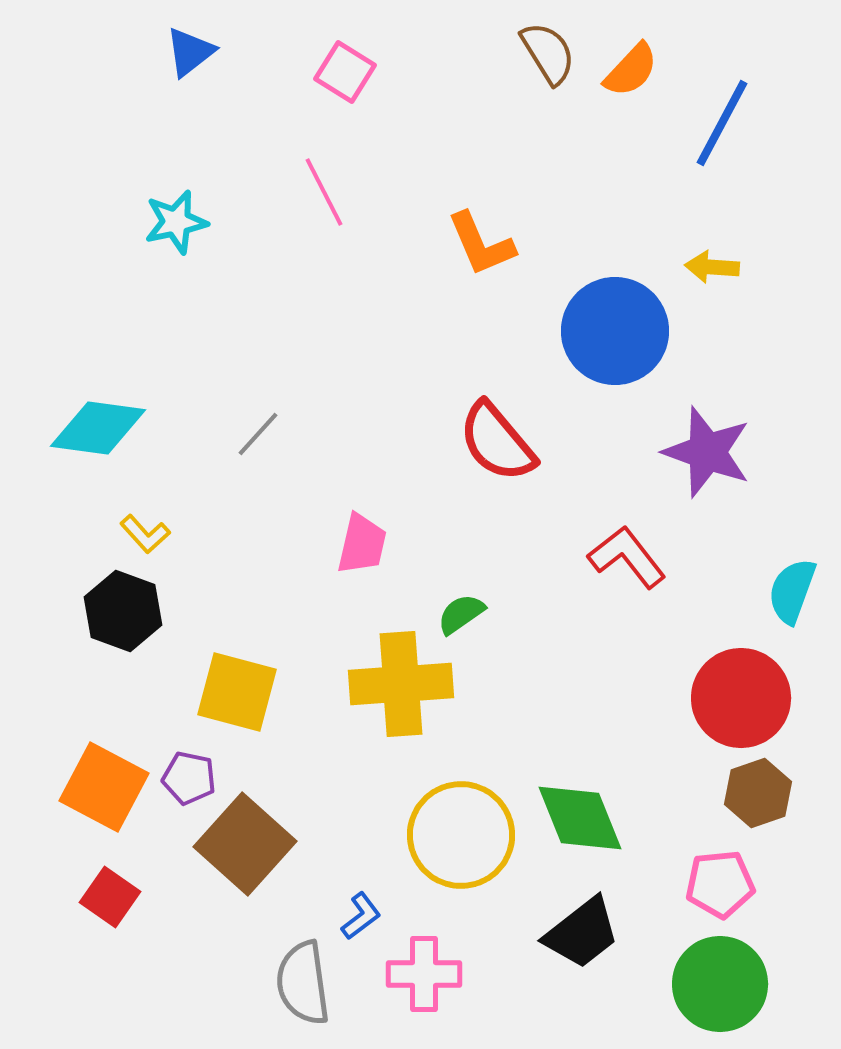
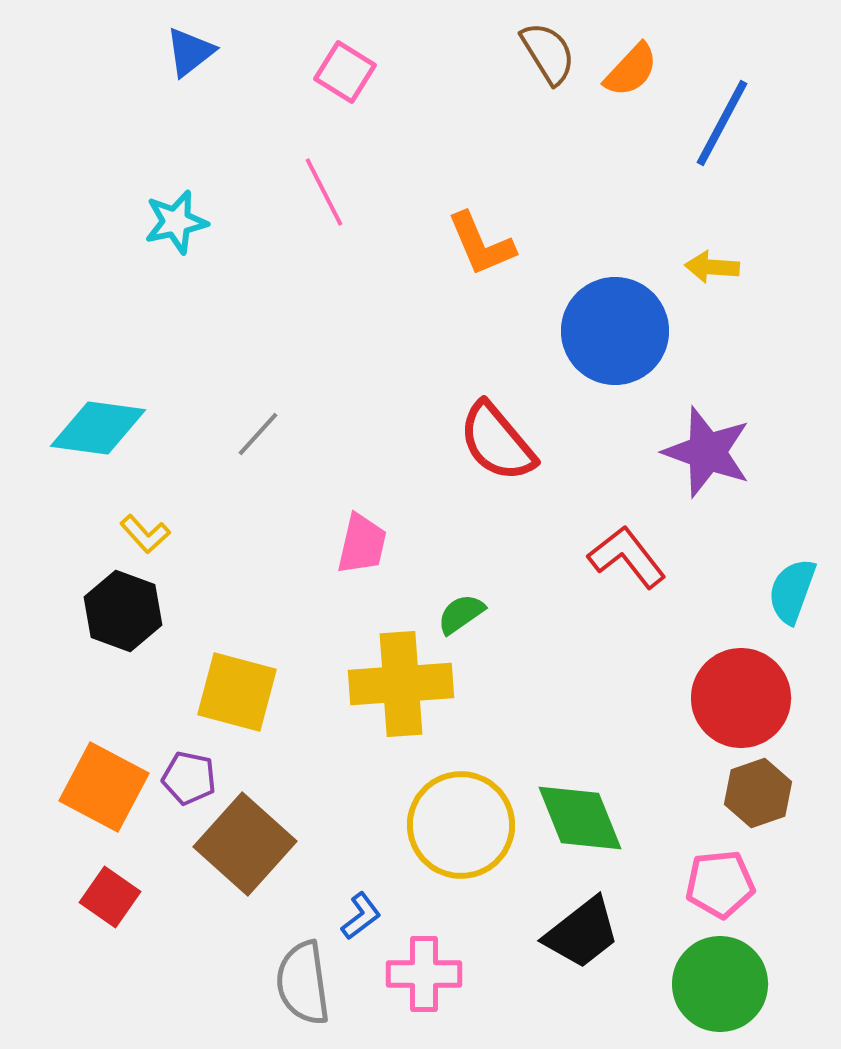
yellow circle: moved 10 px up
